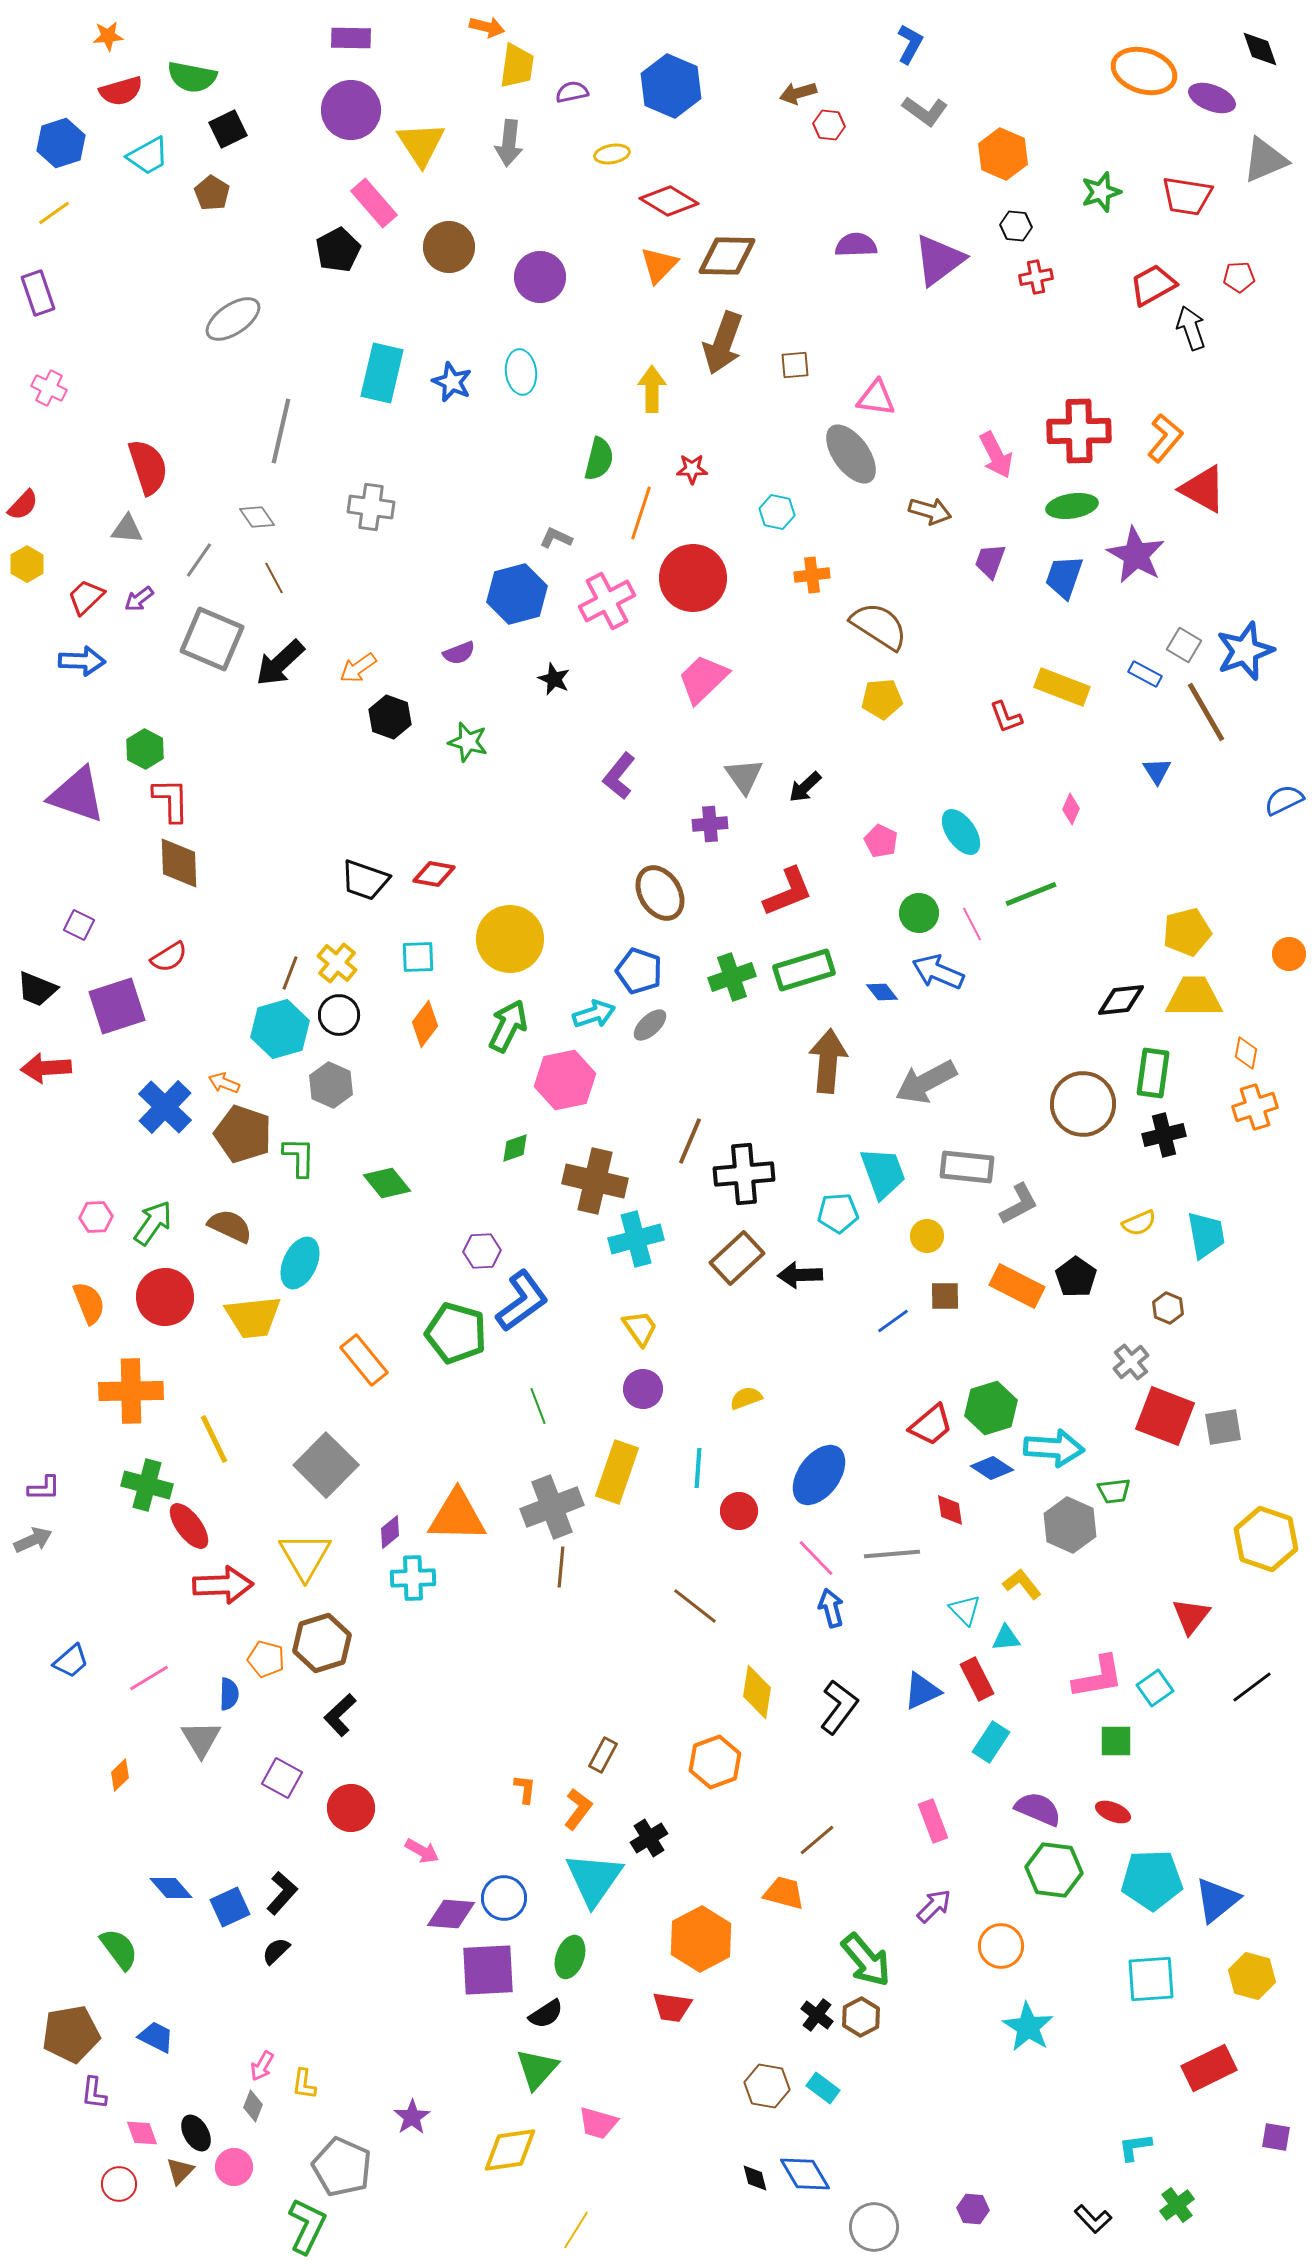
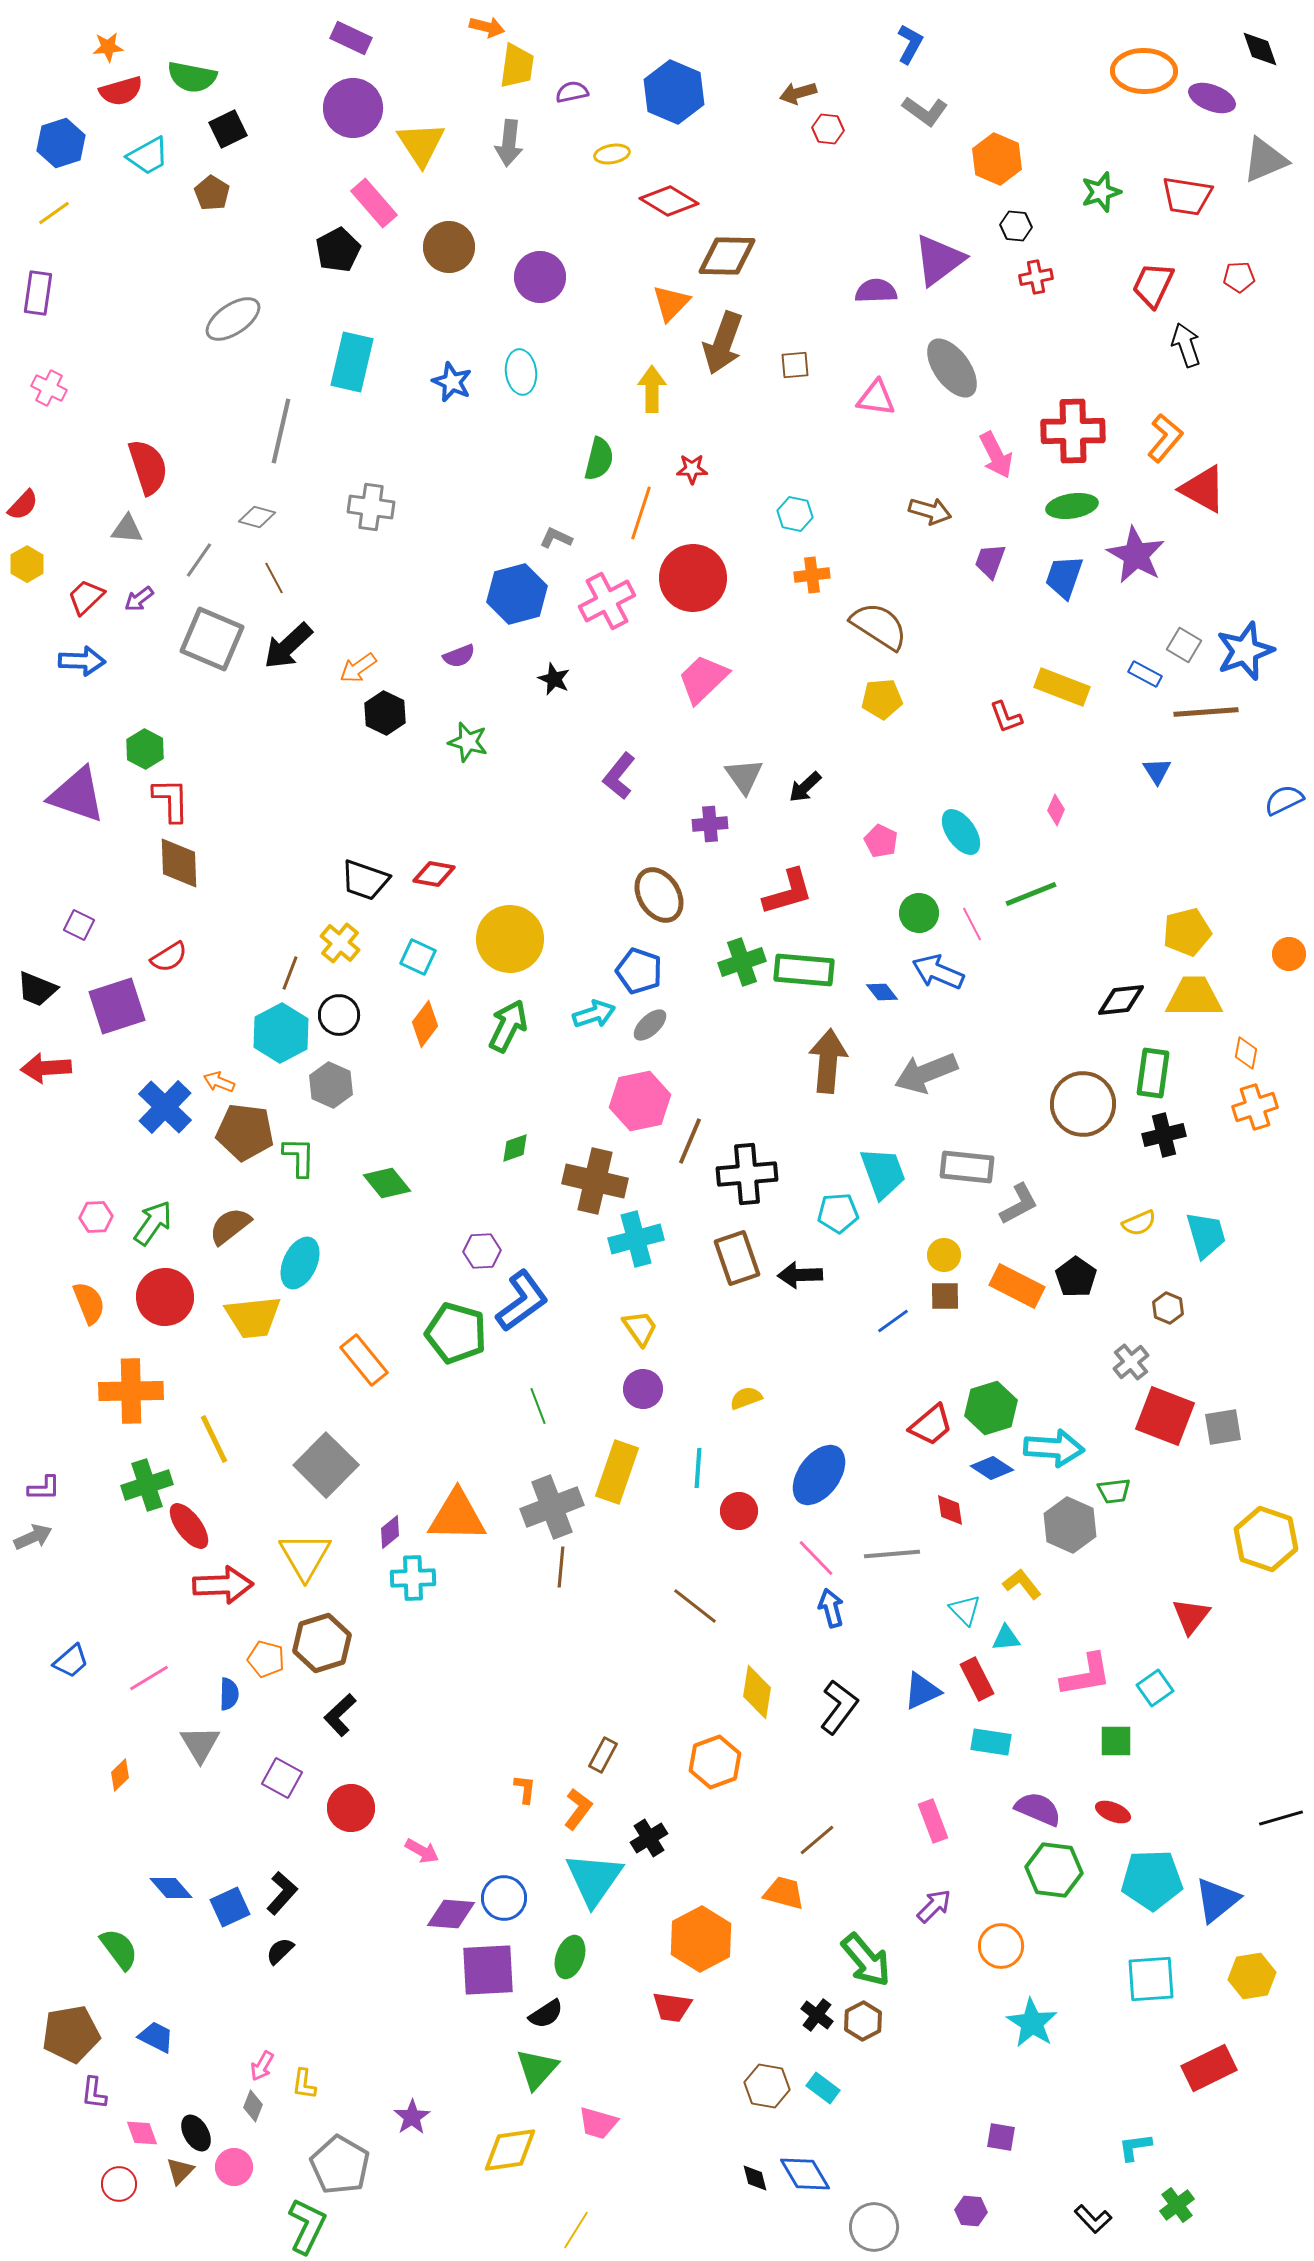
orange star at (108, 36): moved 11 px down
purple rectangle at (351, 38): rotated 24 degrees clockwise
orange ellipse at (1144, 71): rotated 16 degrees counterclockwise
blue hexagon at (671, 86): moved 3 px right, 6 px down
purple circle at (351, 110): moved 2 px right, 2 px up
red hexagon at (829, 125): moved 1 px left, 4 px down
orange hexagon at (1003, 154): moved 6 px left, 5 px down
purple semicircle at (856, 245): moved 20 px right, 46 px down
orange triangle at (659, 265): moved 12 px right, 38 px down
red trapezoid at (1153, 285): rotated 36 degrees counterclockwise
purple rectangle at (38, 293): rotated 27 degrees clockwise
black arrow at (1191, 328): moved 5 px left, 17 px down
cyan rectangle at (382, 373): moved 30 px left, 11 px up
red cross at (1079, 431): moved 6 px left
gray ellipse at (851, 454): moved 101 px right, 86 px up
cyan hexagon at (777, 512): moved 18 px right, 2 px down
gray diamond at (257, 517): rotated 39 degrees counterclockwise
purple semicircle at (459, 653): moved 3 px down
black arrow at (280, 663): moved 8 px right, 17 px up
brown line at (1206, 712): rotated 64 degrees counterclockwise
black hexagon at (390, 717): moved 5 px left, 4 px up; rotated 6 degrees clockwise
pink diamond at (1071, 809): moved 15 px left, 1 px down
red L-shape at (788, 892): rotated 6 degrees clockwise
brown ellipse at (660, 893): moved 1 px left, 2 px down
cyan square at (418, 957): rotated 27 degrees clockwise
yellow cross at (337, 963): moved 3 px right, 20 px up
green rectangle at (804, 970): rotated 22 degrees clockwise
green cross at (732, 977): moved 10 px right, 15 px up
cyan hexagon at (280, 1029): moved 1 px right, 4 px down; rotated 12 degrees counterclockwise
pink hexagon at (565, 1080): moved 75 px right, 21 px down
gray arrow at (926, 1082): moved 9 px up; rotated 6 degrees clockwise
orange arrow at (224, 1083): moved 5 px left, 1 px up
brown pentagon at (243, 1134): moved 2 px right, 2 px up; rotated 12 degrees counterclockwise
black cross at (744, 1174): moved 3 px right
brown semicircle at (230, 1226): rotated 63 degrees counterclockwise
cyan trapezoid at (1206, 1235): rotated 6 degrees counterclockwise
yellow circle at (927, 1236): moved 17 px right, 19 px down
brown rectangle at (737, 1258): rotated 66 degrees counterclockwise
green cross at (147, 1485): rotated 33 degrees counterclockwise
gray arrow at (33, 1540): moved 3 px up
pink L-shape at (1098, 1677): moved 12 px left, 2 px up
black line at (1252, 1687): moved 29 px right, 131 px down; rotated 21 degrees clockwise
gray triangle at (201, 1739): moved 1 px left, 5 px down
cyan rectangle at (991, 1742): rotated 66 degrees clockwise
black semicircle at (276, 1951): moved 4 px right
yellow hexagon at (1252, 1976): rotated 24 degrees counterclockwise
brown hexagon at (861, 2017): moved 2 px right, 4 px down
cyan star at (1028, 2027): moved 4 px right, 4 px up
purple square at (1276, 2137): moved 275 px left
gray pentagon at (342, 2167): moved 2 px left, 2 px up; rotated 6 degrees clockwise
purple hexagon at (973, 2209): moved 2 px left, 2 px down
